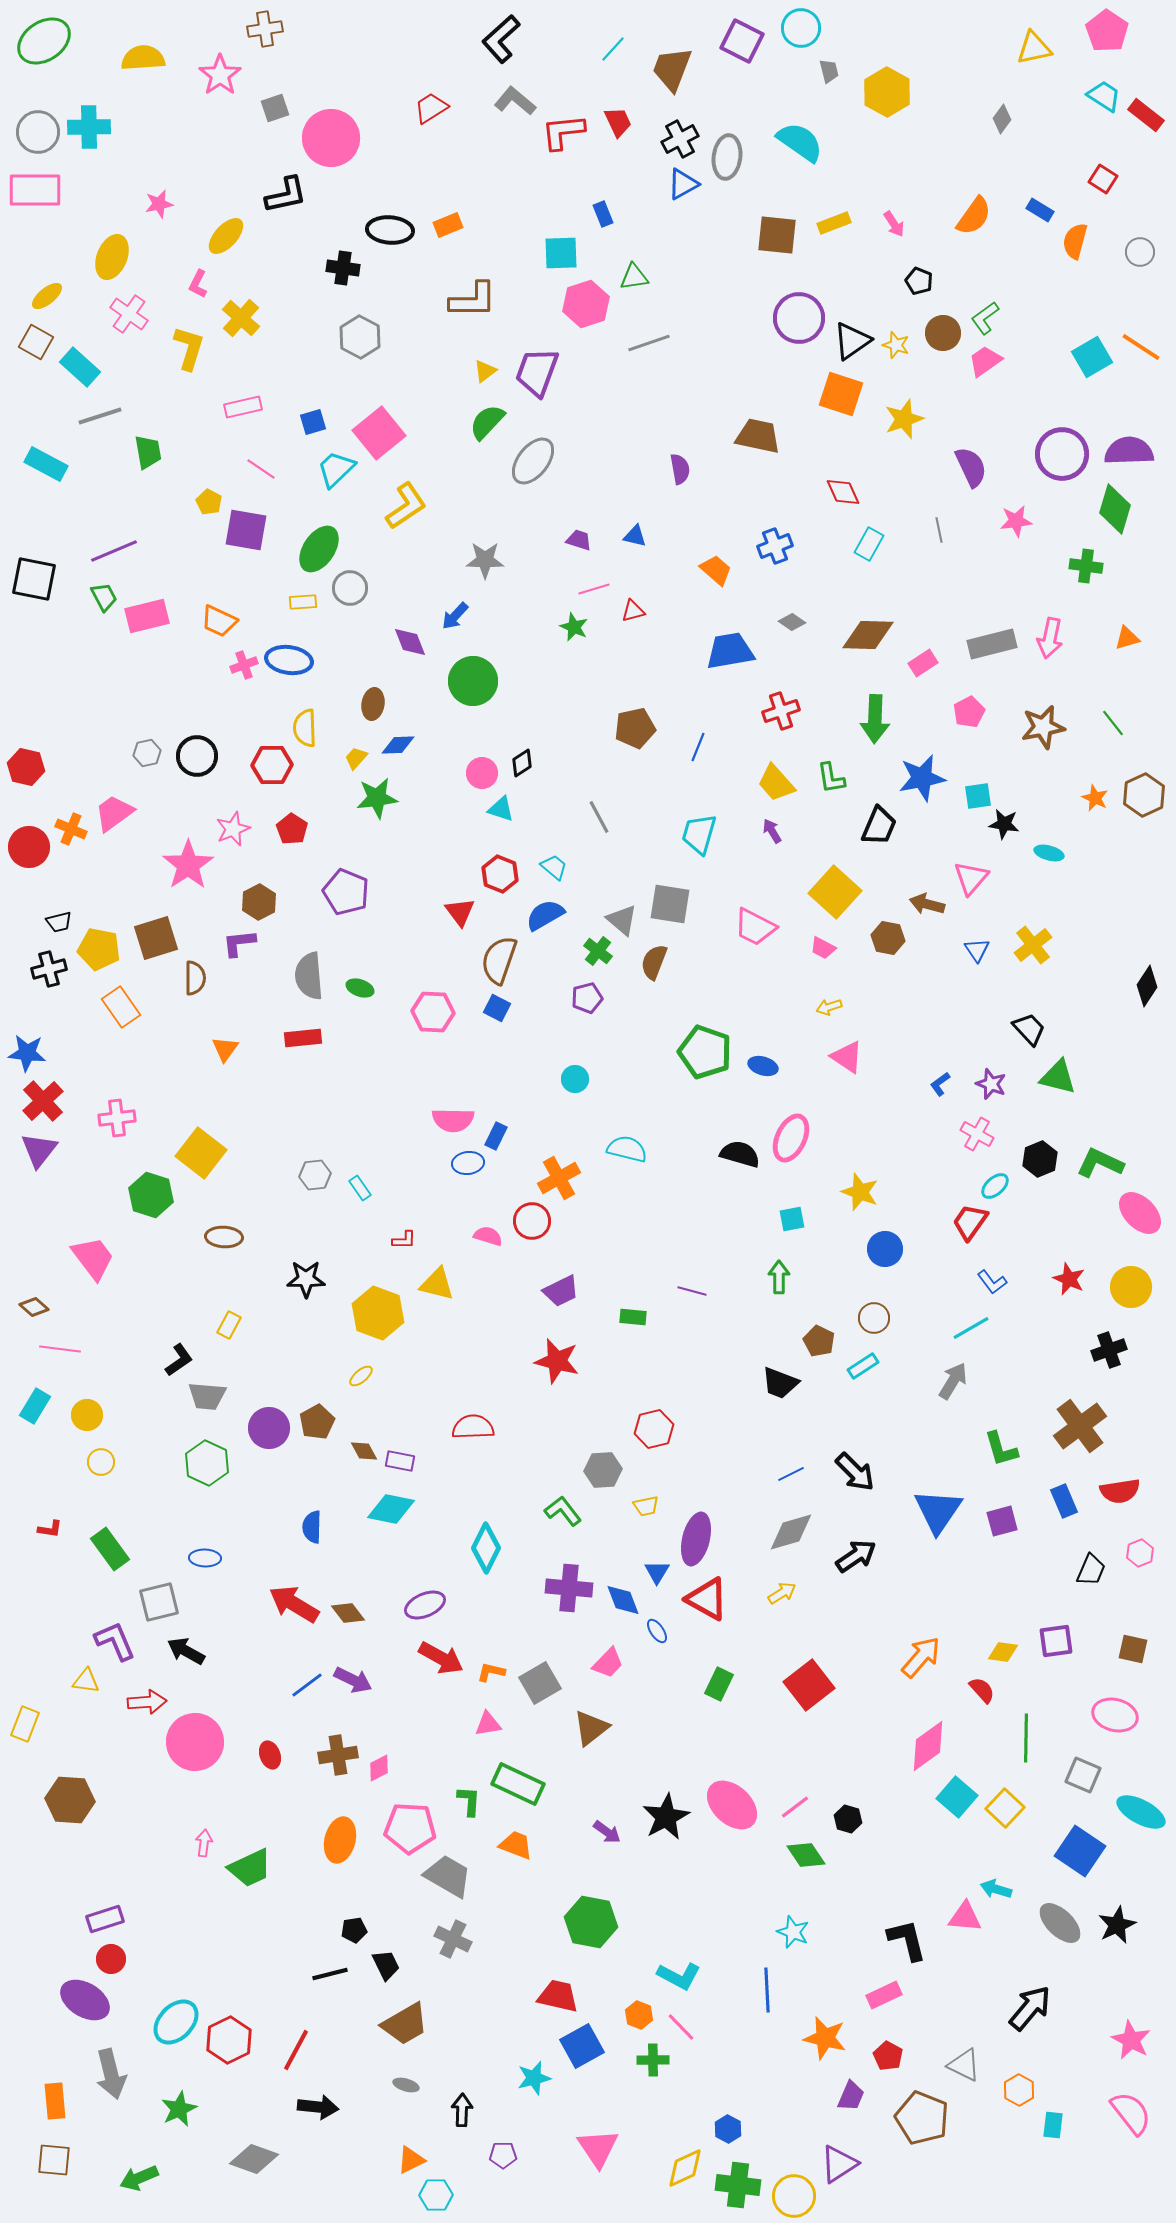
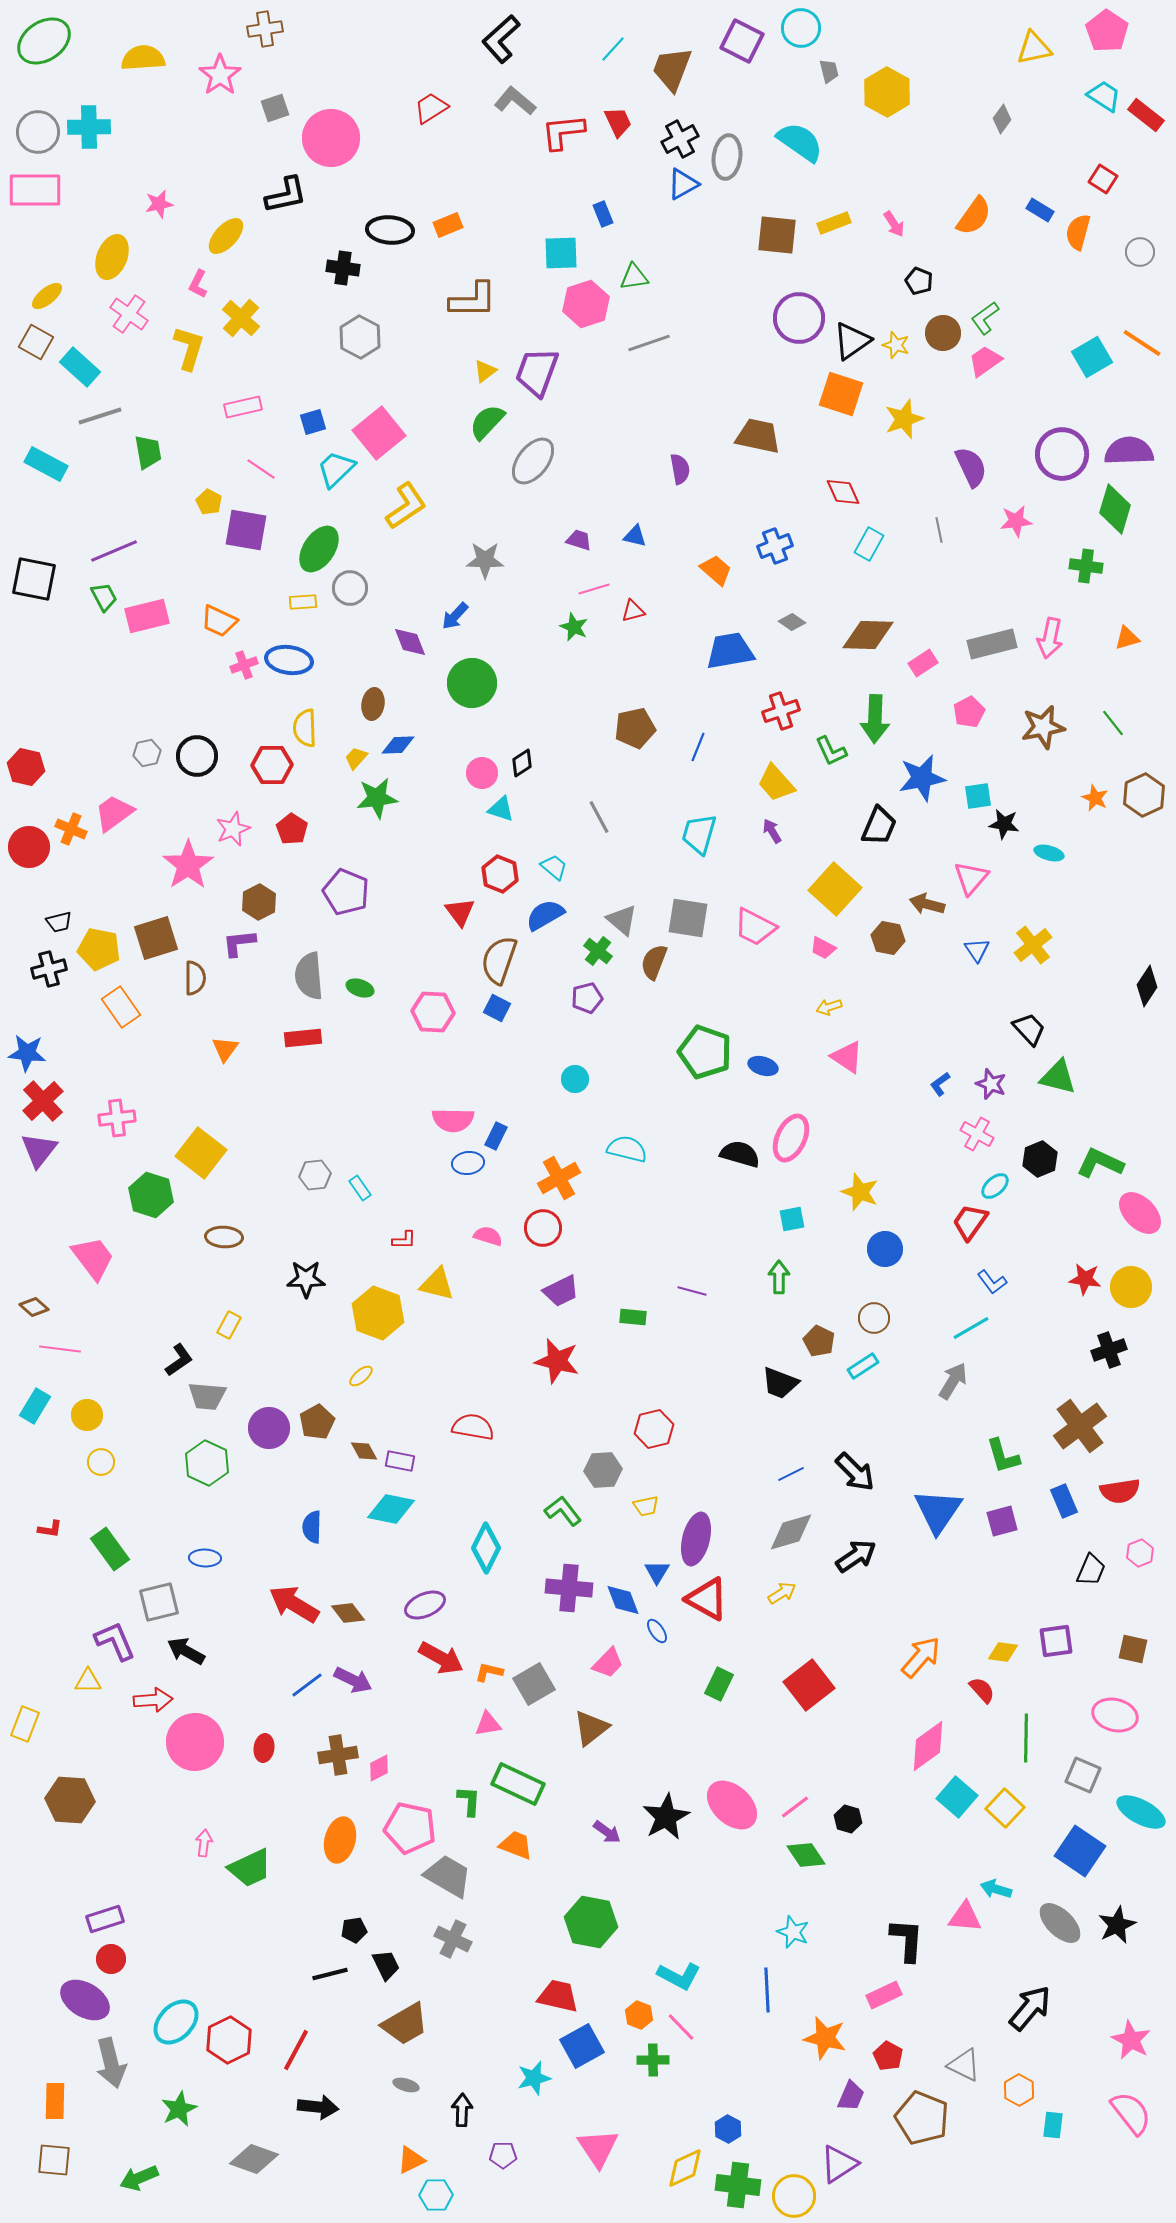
orange semicircle at (1075, 241): moved 3 px right, 9 px up
orange line at (1141, 347): moved 1 px right, 4 px up
green circle at (473, 681): moved 1 px left, 2 px down
green L-shape at (831, 778): moved 27 px up; rotated 16 degrees counterclockwise
yellow square at (835, 892): moved 3 px up
gray square at (670, 904): moved 18 px right, 14 px down
red circle at (532, 1221): moved 11 px right, 7 px down
red star at (1069, 1279): moved 16 px right; rotated 16 degrees counterclockwise
red semicircle at (473, 1427): rotated 12 degrees clockwise
green L-shape at (1001, 1449): moved 2 px right, 7 px down
orange L-shape at (491, 1672): moved 2 px left
yellow triangle at (86, 1681): moved 2 px right; rotated 8 degrees counterclockwise
gray square at (540, 1683): moved 6 px left, 1 px down
red arrow at (147, 1702): moved 6 px right, 2 px up
red ellipse at (270, 1755): moved 6 px left, 7 px up; rotated 28 degrees clockwise
pink pentagon at (410, 1828): rotated 9 degrees clockwise
black L-shape at (907, 1940): rotated 18 degrees clockwise
gray arrow at (111, 2074): moved 11 px up
orange rectangle at (55, 2101): rotated 6 degrees clockwise
